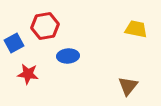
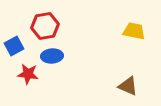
yellow trapezoid: moved 2 px left, 2 px down
blue square: moved 3 px down
blue ellipse: moved 16 px left
brown triangle: rotated 45 degrees counterclockwise
